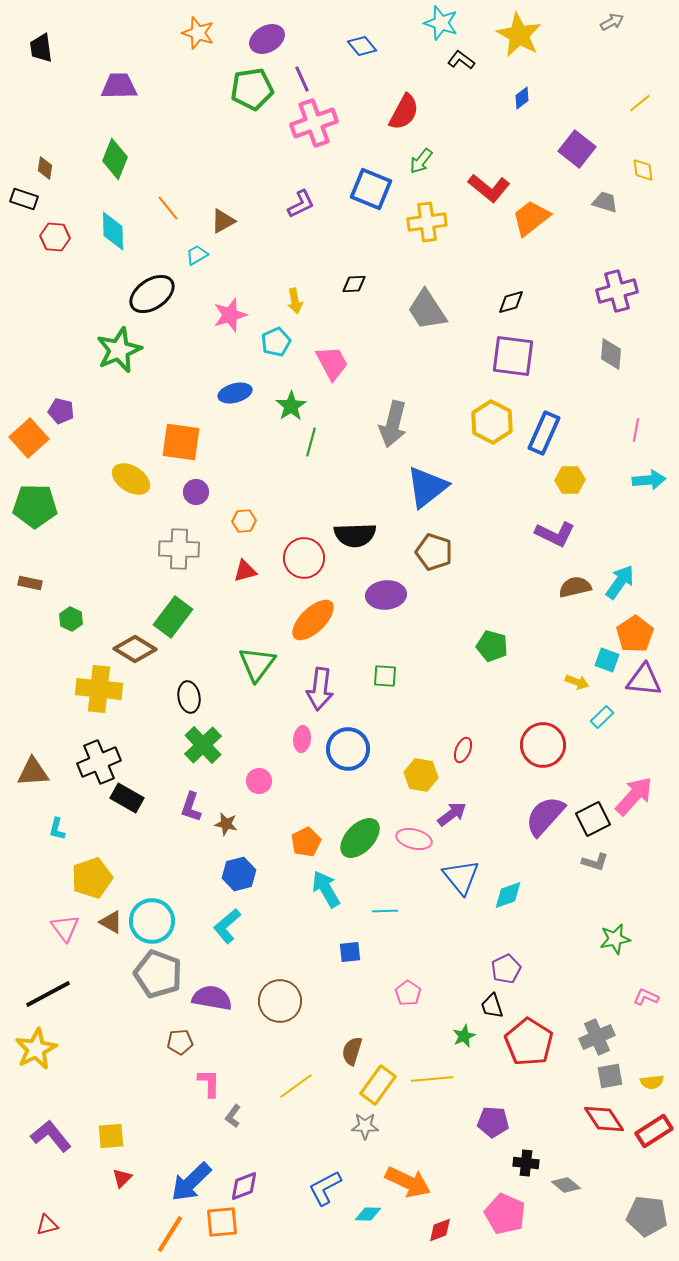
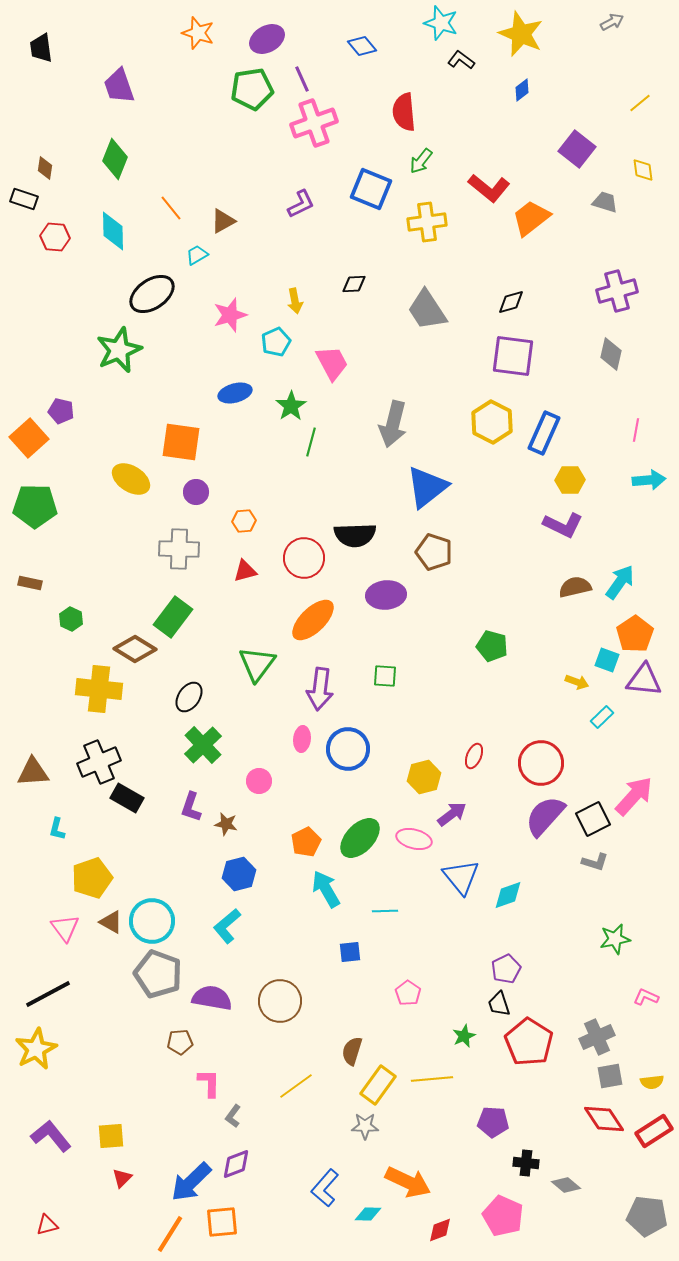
yellow star at (519, 35): moved 2 px right, 1 px up; rotated 6 degrees counterclockwise
purple trapezoid at (119, 86): rotated 108 degrees counterclockwise
blue diamond at (522, 98): moved 8 px up
red semicircle at (404, 112): rotated 147 degrees clockwise
orange line at (168, 208): moved 3 px right
gray diamond at (611, 354): rotated 8 degrees clockwise
purple L-shape at (555, 534): moved 8 px right, 9 px up
black ellipse at (189, 697): rotated 44 degrees clockwise
red circle at (543, 745): moved 2 px left, 18 px down
red ellipse at (463, 750): moved 11 px right, 6 px down
yellow hexagon at (421, 775): moved 3 px right, 2 px down; rotated 24 degrees counterclockwise
black trapezoid at (492, 1006): moved 7 px right, 2 px up
purple diamond at (244, 1186): moved 8 px left, 22 px up
blue L-shape at (325, 1188): rotated 21 degrees counterclockwise
pink pentagon at (505, 1214): moved 2 px left, 2 px down
